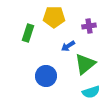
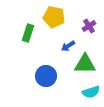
yellow pentagon: rotated 10 degrees clockwise
purple cross: rotated 24 degrees counterclockwise
green triangle: rotated 40 degrees clockwise
